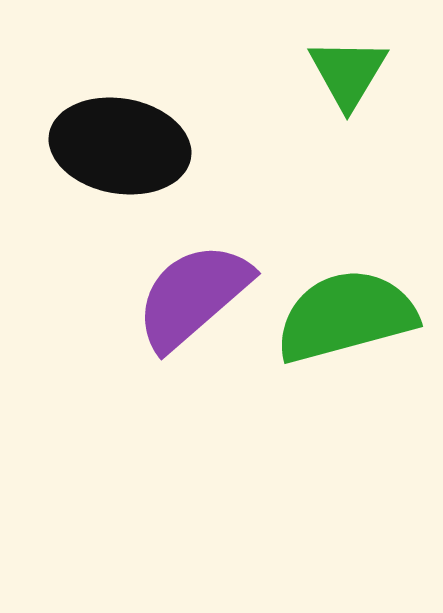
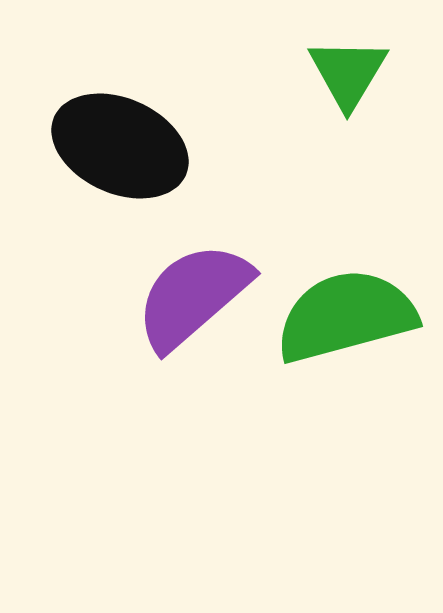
black ellipse: rotated 14 degrees clockwise
